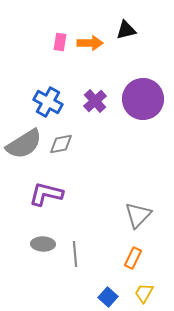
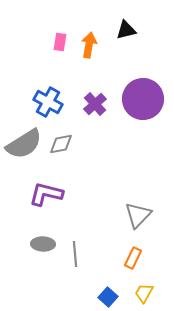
orange arrow: moved 1 px left, 2 px down; rotated 80 degrees counterclockwise
purple cross: moved 3 px down
